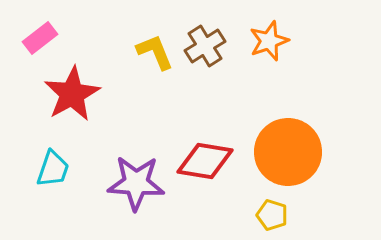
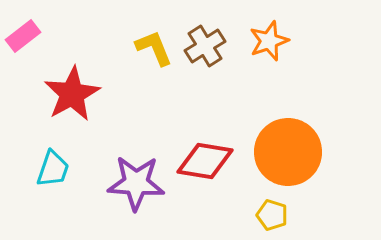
pink rectangle: moved 17 px left, 2 px up
yellow L-shape: moved 1 px left, 4 px up
